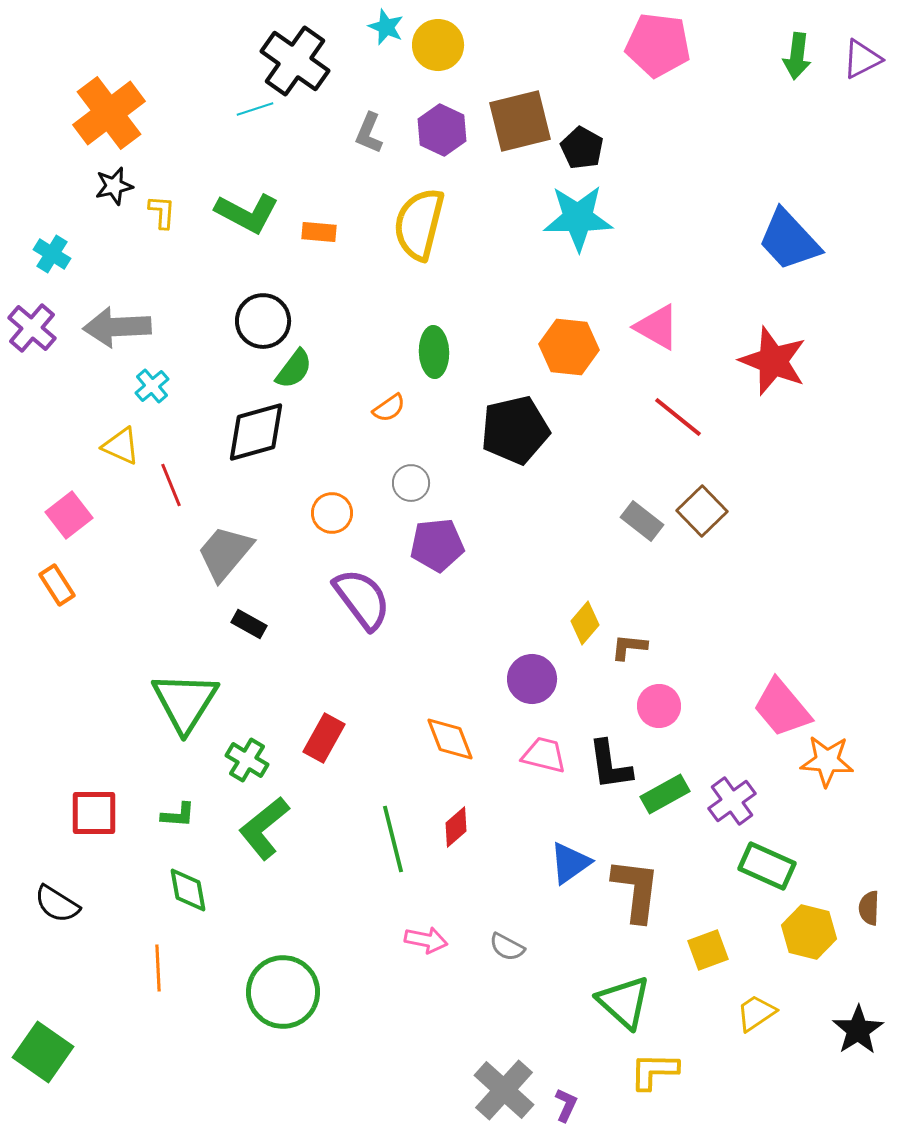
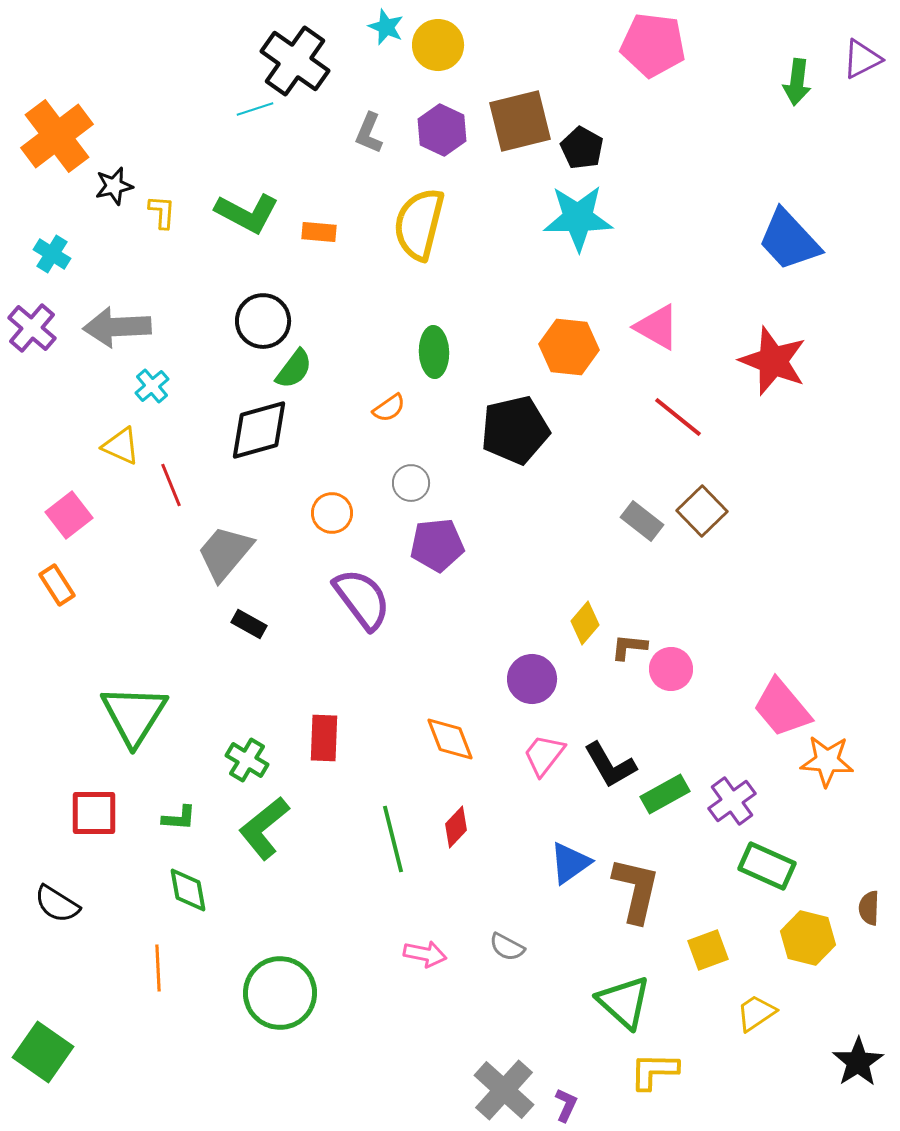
pink pentagon at (658, 45): moved 5 px left
green arrow at (797, 56): moved 26 px down
orange cross at (109, 113): moved 52 px left, 23 px down
black diamond at (256, 432): moved 3 px right, 2 px up
green triangle at (185, 702): moved 51 px left, 13 px down
pink circle at (659, 706): moved 12 px right, 37 px up
red rectangle at (324, 738): rotated 27 degrees counterclockwise
pink trapezoid at (544, 755): rotated 66 degrees counterclockwise
black L-shape at (610, 765): rotated 22 degrees counterclockwise
green L-shape at (178, 815): moved 1 px right, 3 px down
red diamond at (456, 827): rotated 6 degrees counterclockwise
brown L-shape at (636, 890): rotated 6 degrees clockwise
yellow hexagon at (809, 932): moved 1 px left, 6 px down
pink arrow at (426, 940): moved 1 px left, 14 px down
green circle at (283, 992): moved 3 px left, 1 px down
black star at (858, 1030): moved 32 px down
